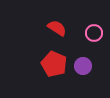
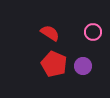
red semicircle: moved 7 px left, 5 px down
pink circle: moved 1 px left, 1 px up
